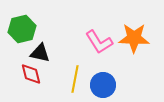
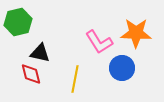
green hexagon: moved 4 px left, 7 px up
orange star: moved 2 px right, 5 px up
blue circle: moved 19 px right, 17 px up
